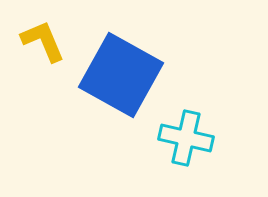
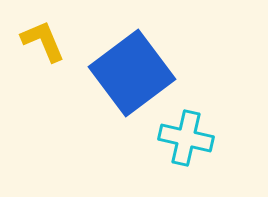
blue square: moved 11 px right, 2 px up; rotated 24 degrees clockwise
